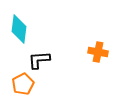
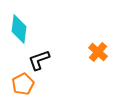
orange cross: rotated 30 degrees clockwise
black L-shape: rotated 15 degrees counterclockwise
